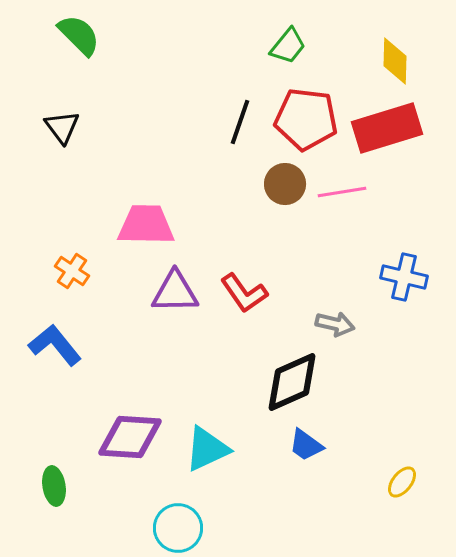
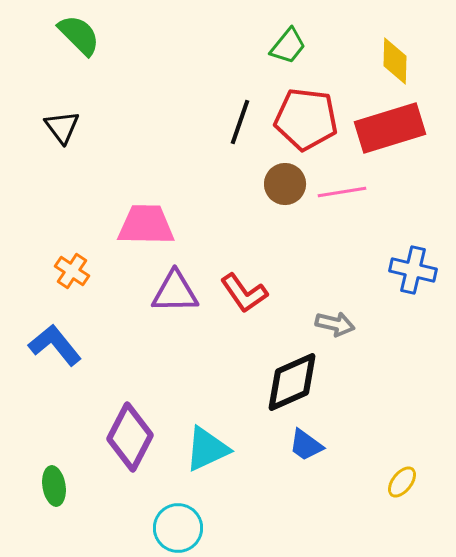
red rectangle: moved 3 px right
blue cross: moved 9 px right, 7 px up
purple diamond: rotated 66 degrees counterclockwise
